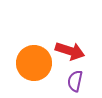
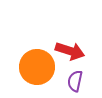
orange circle: moved 3 px right, 4 px down
